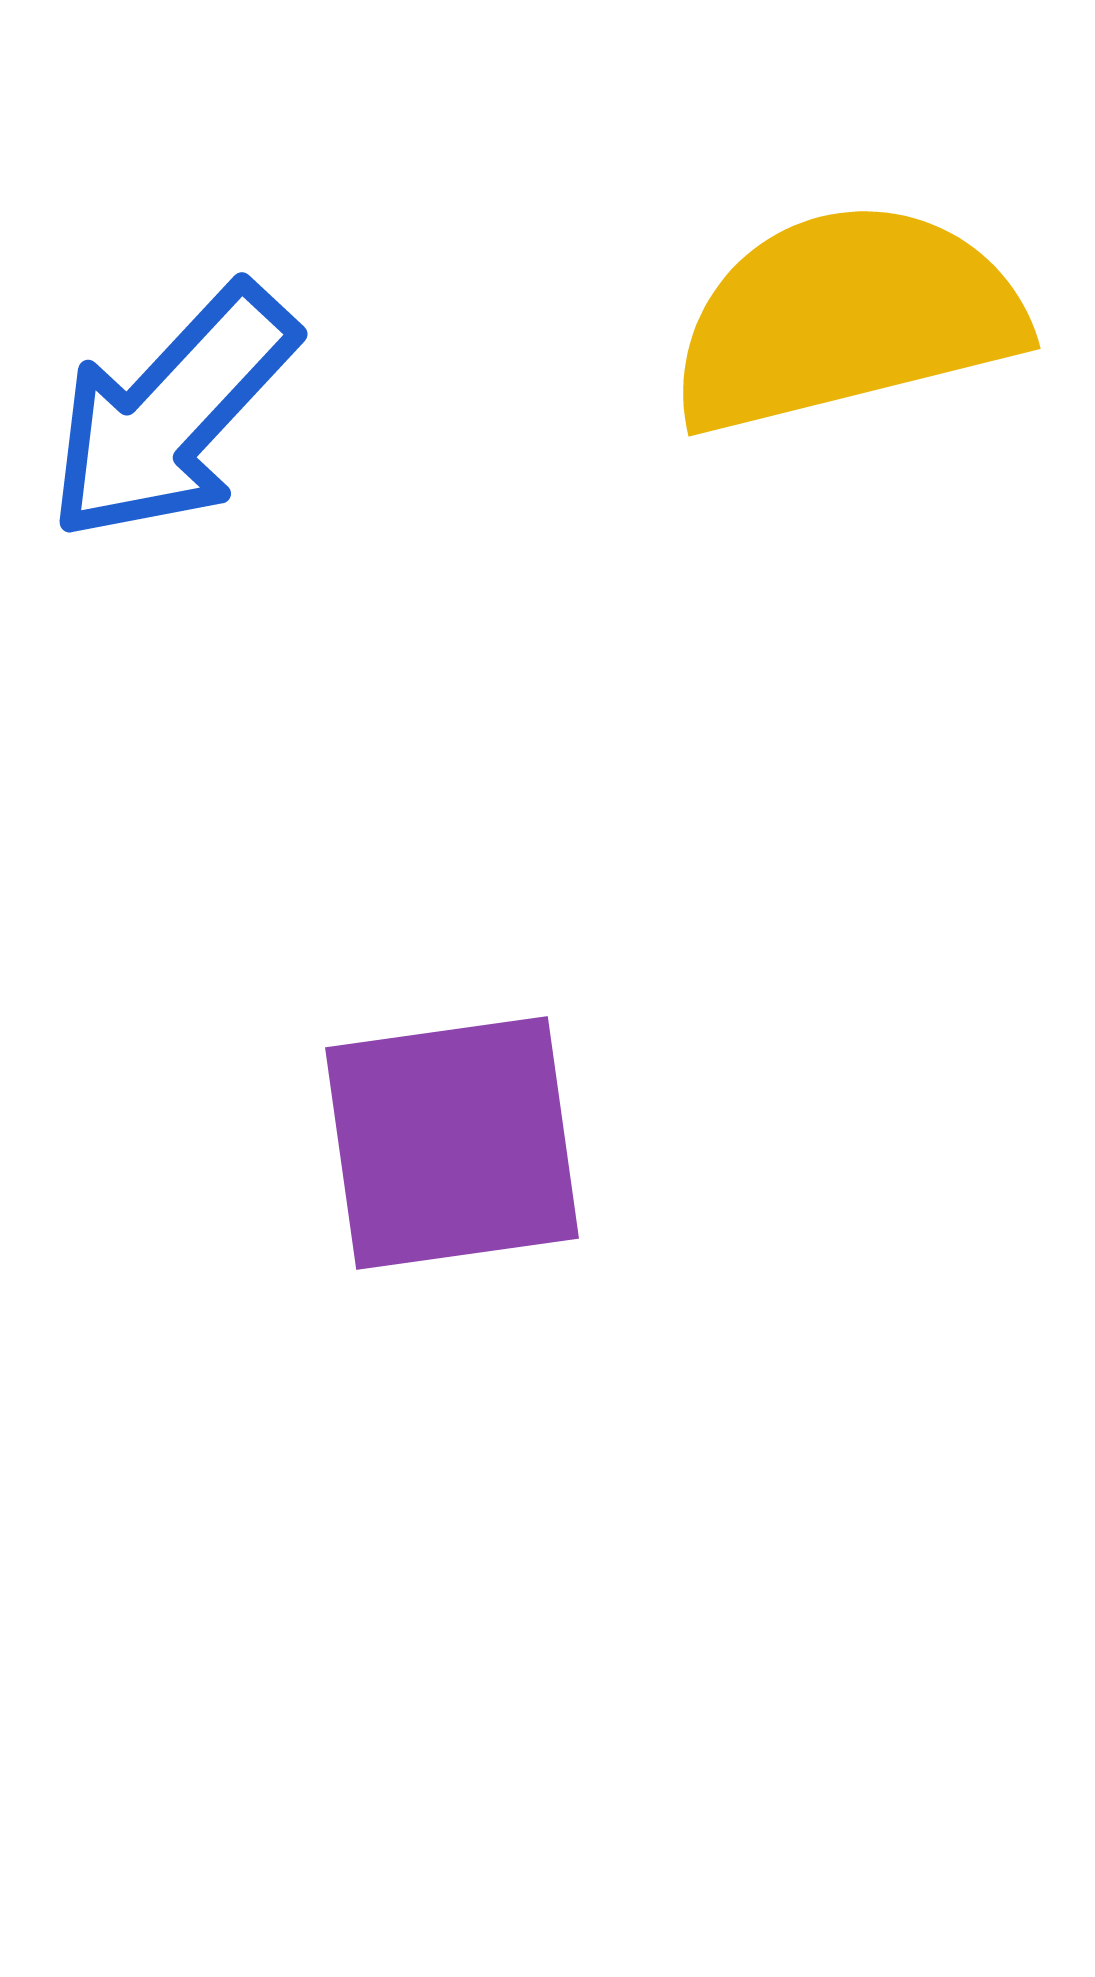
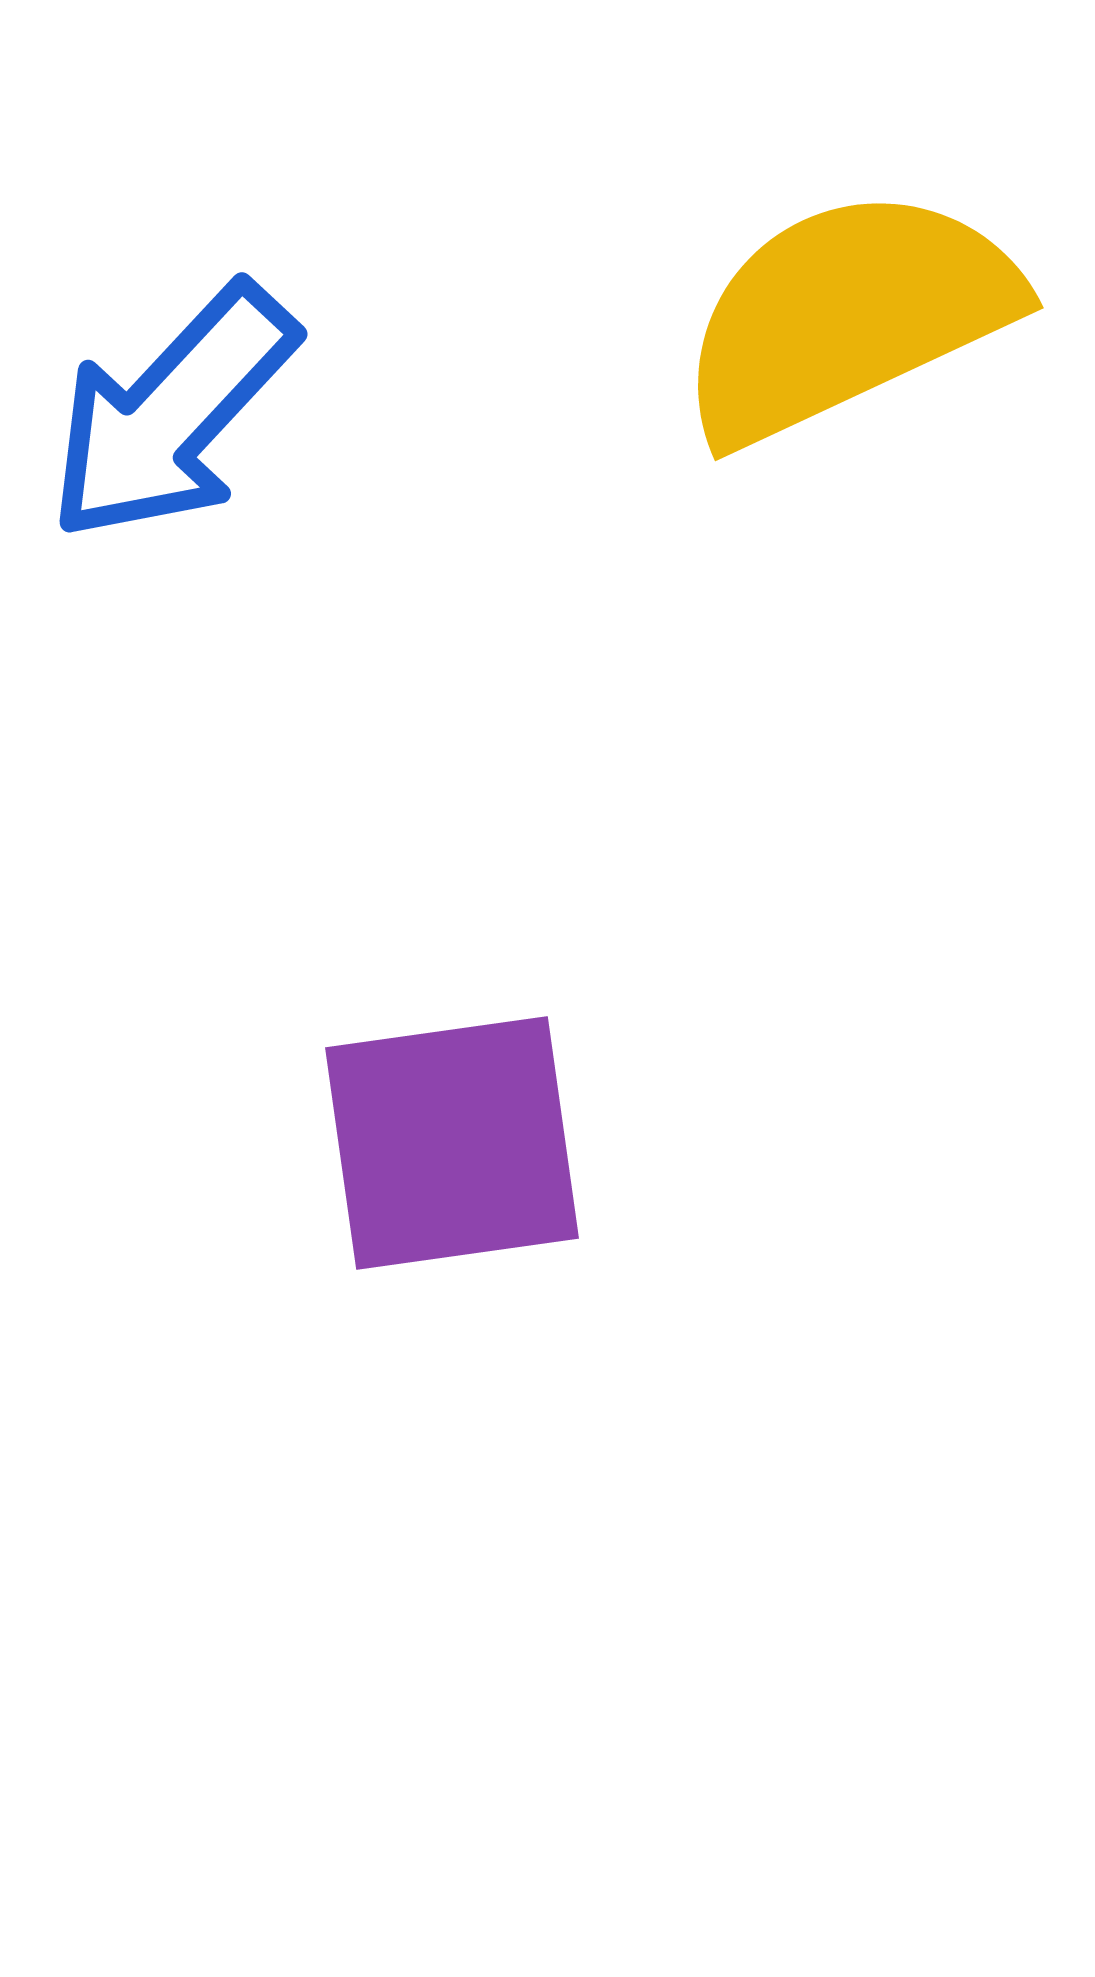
yellow semicircle: moved 1 px right, 3 px up; rotated 11 degrees counterclockwise
